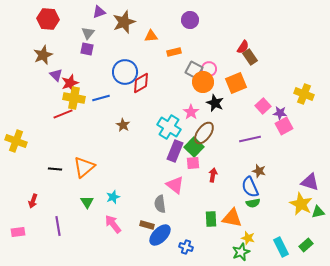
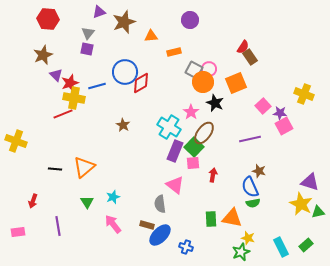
blue line at (101, 98): moved 4 px left, 12 px up
